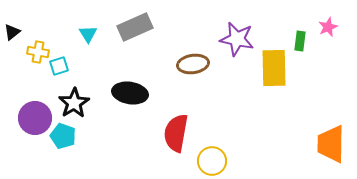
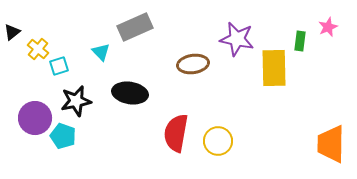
cyan triangle: moved 13 px right, 18 px down; rotated 12 degrees counterclockwise
yellow cross: moved 3 px up; rotated 30 degrees clockwise
black star: moved 2 px right, 2 px up; rotated 20 degrees clockwise
yellow circle: moved 6 px right, 20 px up
